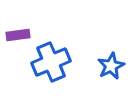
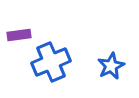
purple rectangle: moved 1 px right
